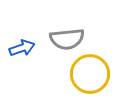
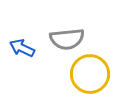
blue arrow: rotated 135 degrees counterclockwise
